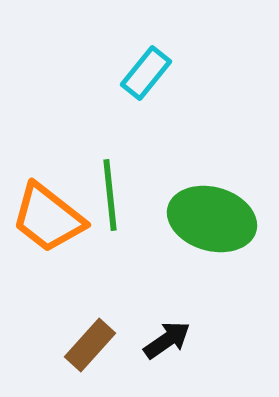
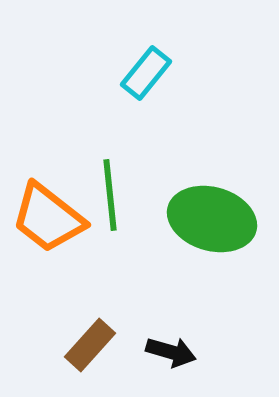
black arrow: moved 4 px right, 12 px down; rotated 51 degrees clockwise
